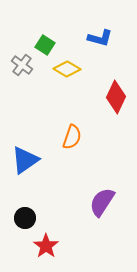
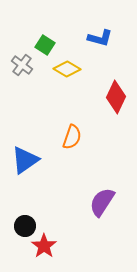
black circle: moved 8 px down
red star: moved 2 px left
